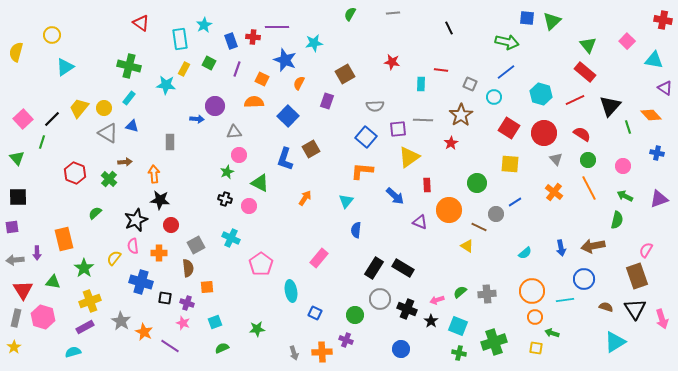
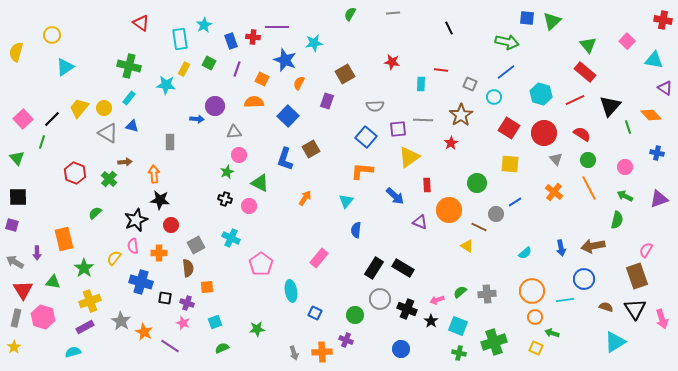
pink circle at (623, 166): moved 2 px right, 1 px down
purple square at (12, 227): moved 2 px up; rotated 24 degrees clockwise
gray arrow at (15, 260): moved 2 px down; rotated 36 degrees clockwise
yellow square at (536, 348): rotated 16 degrees clockwise
